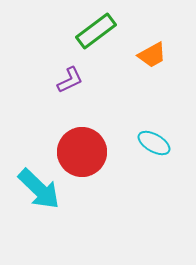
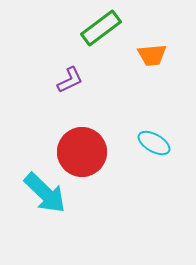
green rectangle: moved 5 px right, 3 px up
orange trapezoid: rotated 24 degrees clockwise
cyan arrow: moved 6 px right, 4 px down
